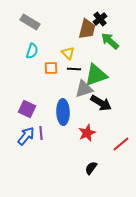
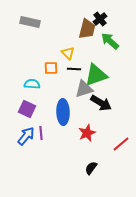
gray rectangle: rotated 18 degrees counterclockwise
cyan semicircle: moved 33 px down; rotated 105 degrees counterclockwise
